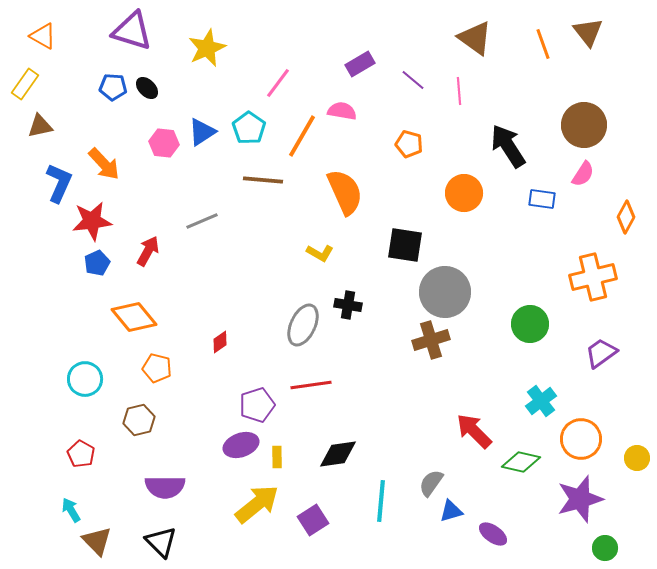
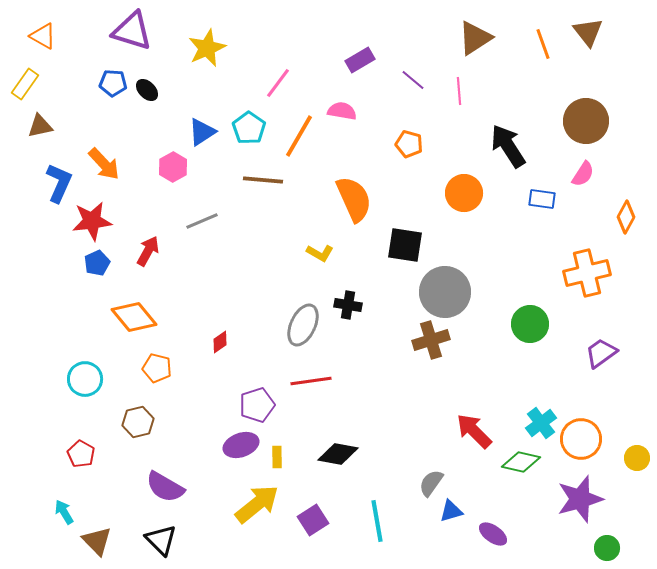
brown triangle at (475, 38): rotated 51 degrees clockwise
purple rectangle at (360, 64): moved 4 px up
blue pentagon at (113, 87): moved 4 px up
black ellipse at (147, 88): moved 2 px down
brown circle at (584, 125): moved 2 px right, 4 px up
orange line at (302, 136): moved 3 px left
pink hexagon at (164, 143): moved 9 px right, 24 px down; rotated 24 degrees clockwise
orange semicircle at (345, 192): moved 9 px right, 7 px down
orange cross at (593, 277): moved 6 px left, 4 px up
red line at (311, 385): moved 4 px up
cyan cross at (541, 401): moved 22 px down
brown hexagon at (139, 420): moved 1 px left, 2 px down
black diamond at (338, 454): rotated 18 degrees clockwise
purple semicircle at (165, 487): rotated 30 degrees clockwise
cyan line at (381, 501): moved 4 px left, 20 px down; rotated 15 degrees counterclockwise
cyan arrow at (71, 510): moved 7 px left, 2 px down
black triangle at (161, 542): moved 2 px up
green circle at (605, 548): moved 2 px right
